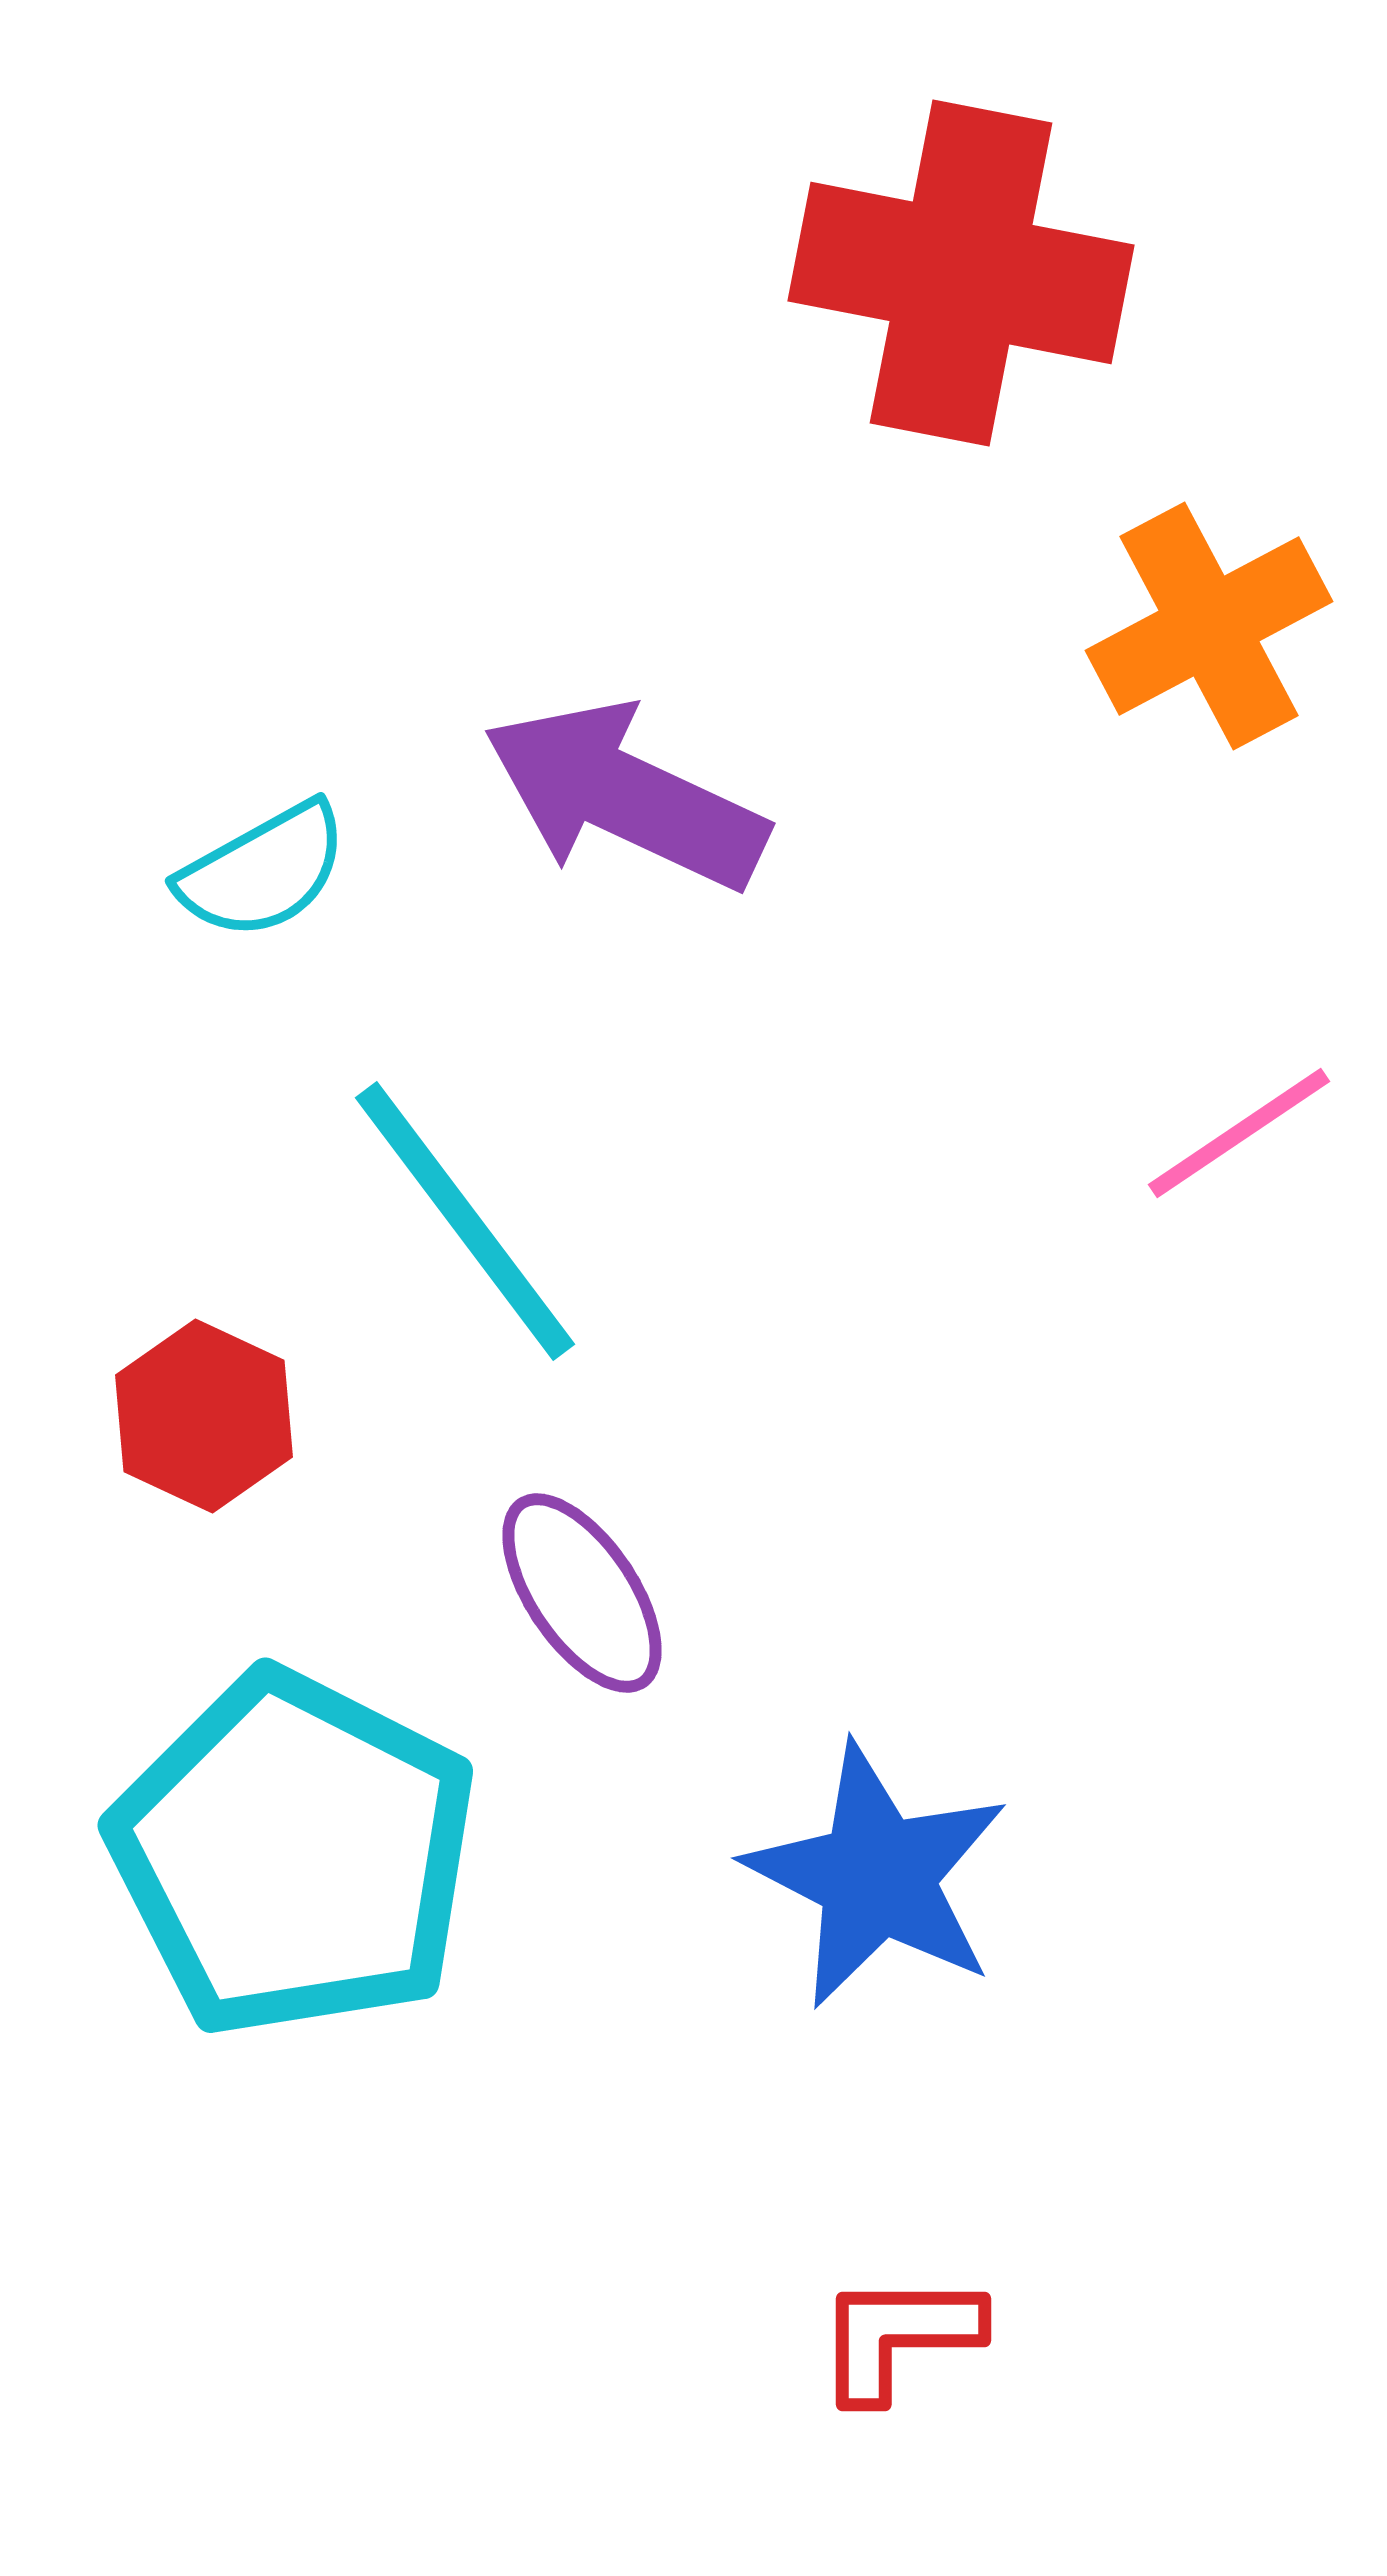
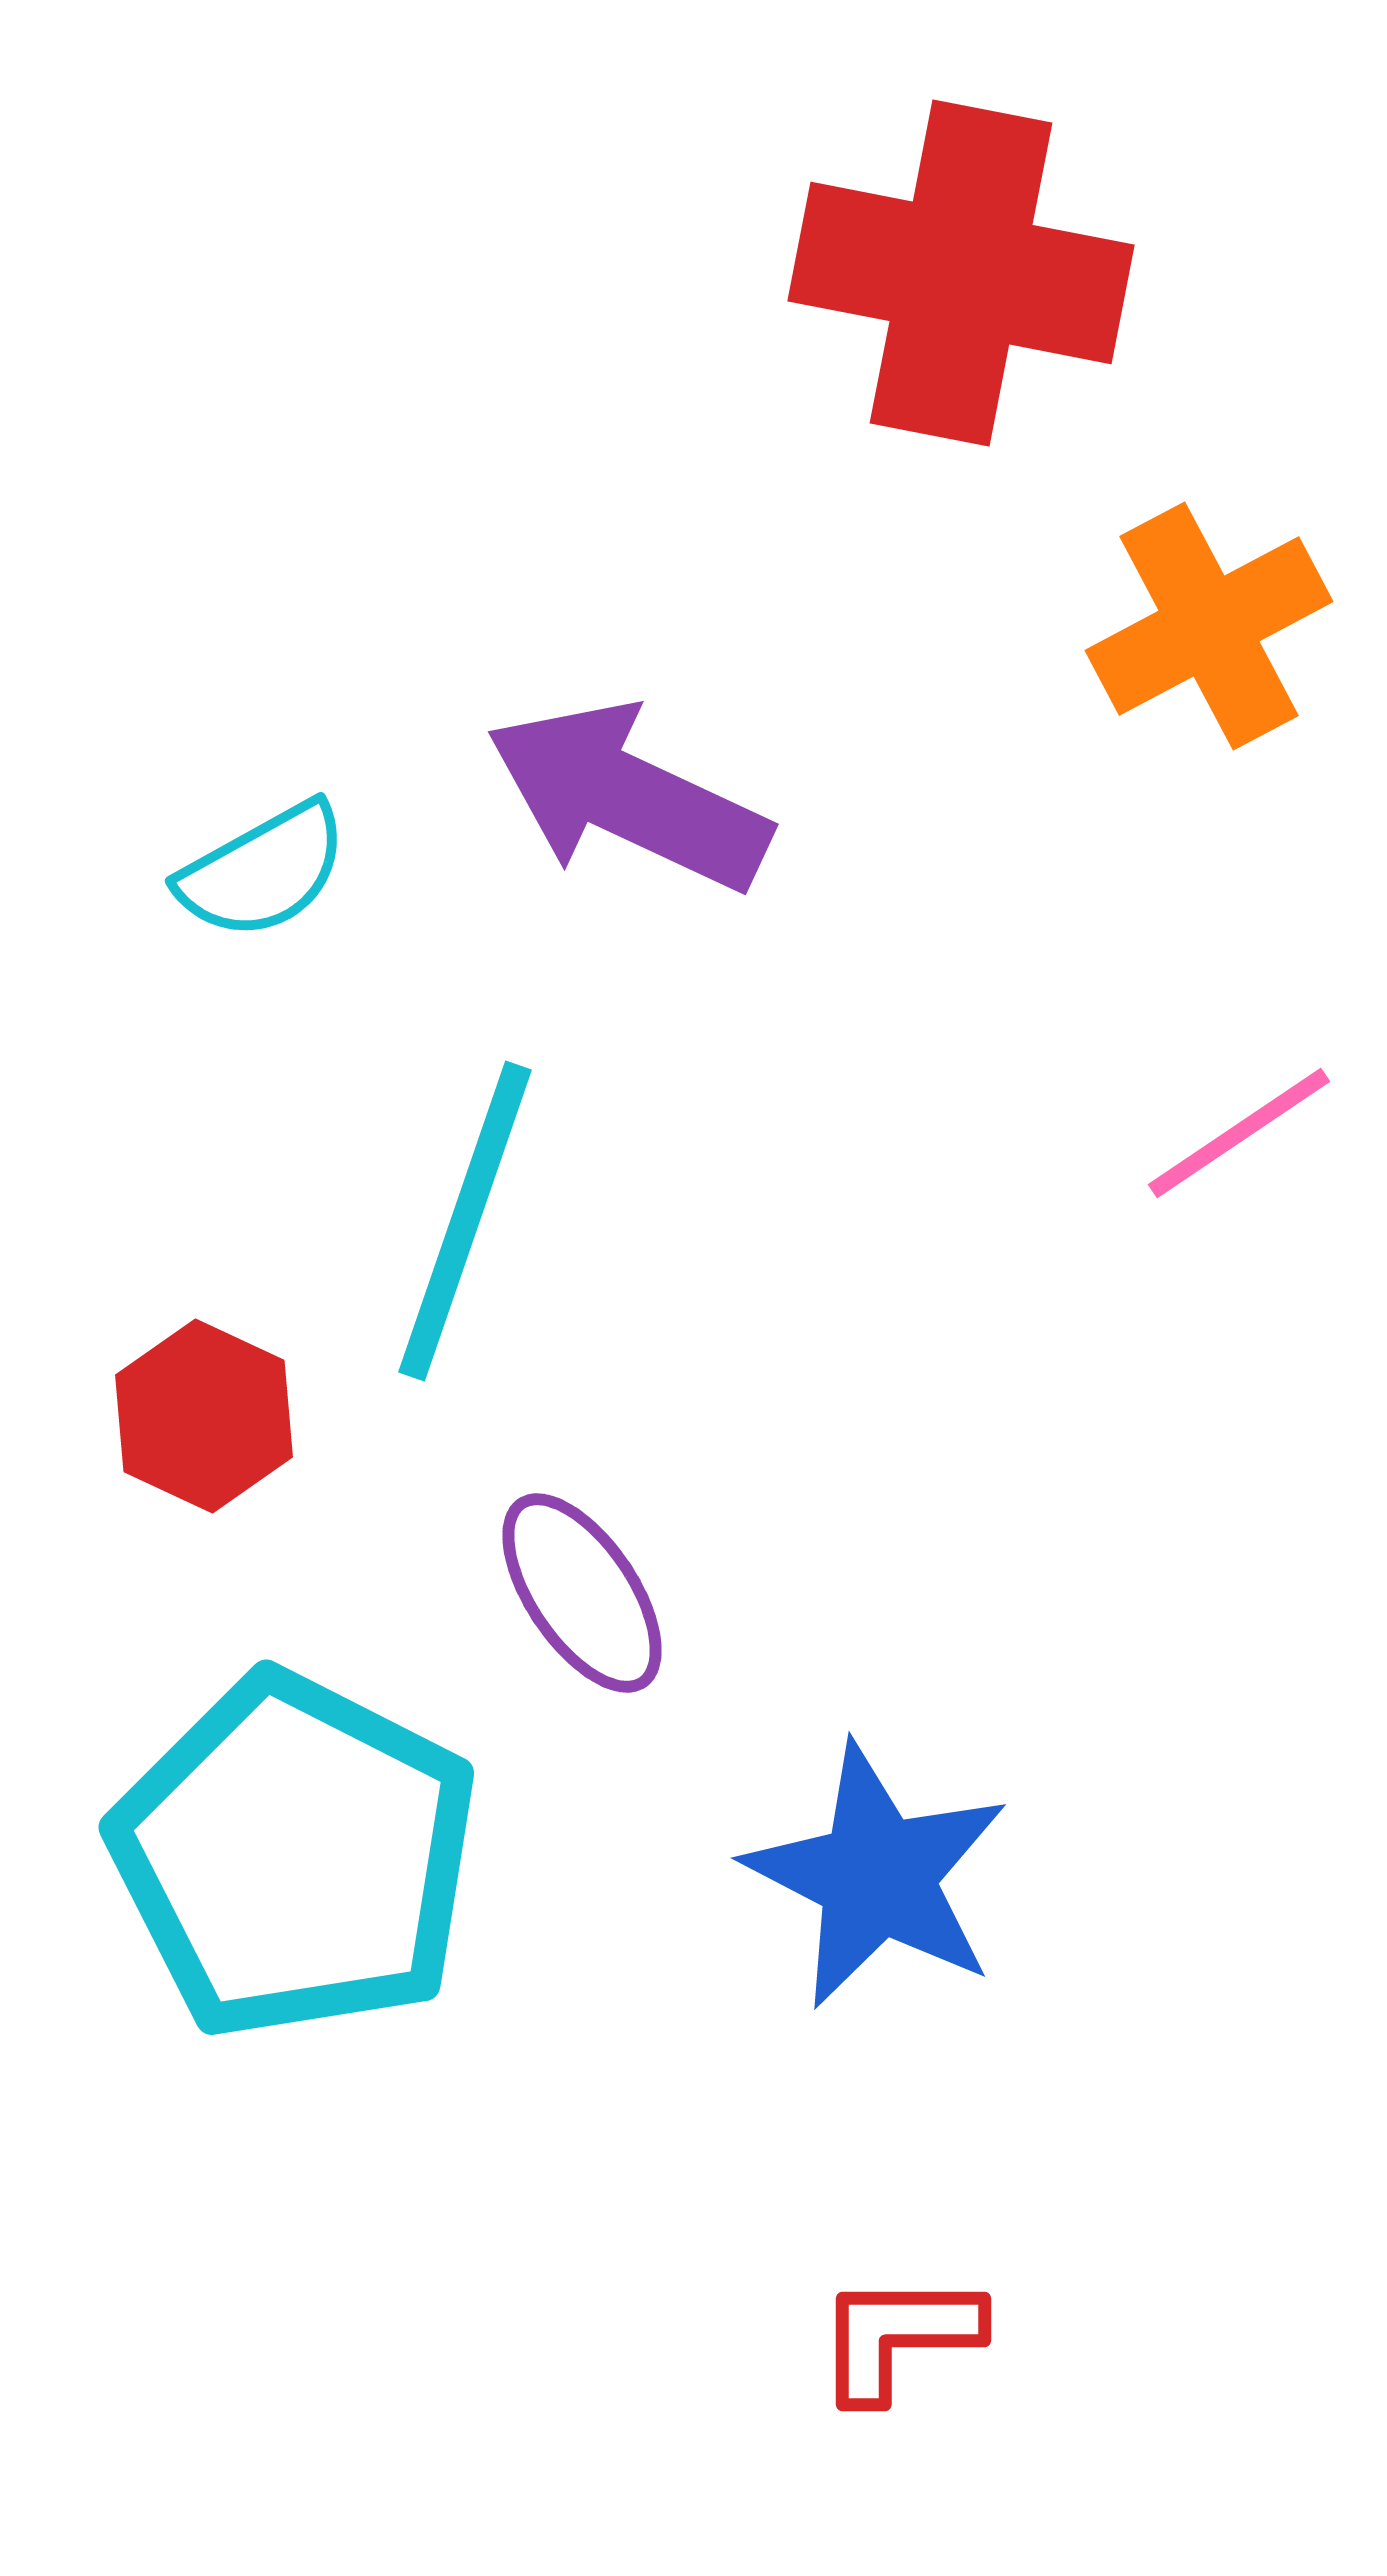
purple arrow: moved 3 px right, 1 px down
cyan line: rotated 56 degrees clockwise
cyan pentagon: moved 1 px right, 2 px down
